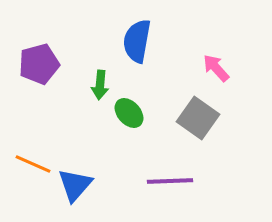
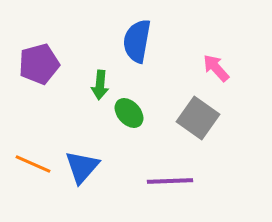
blue triangle: moved 7 px right, 18 px up
